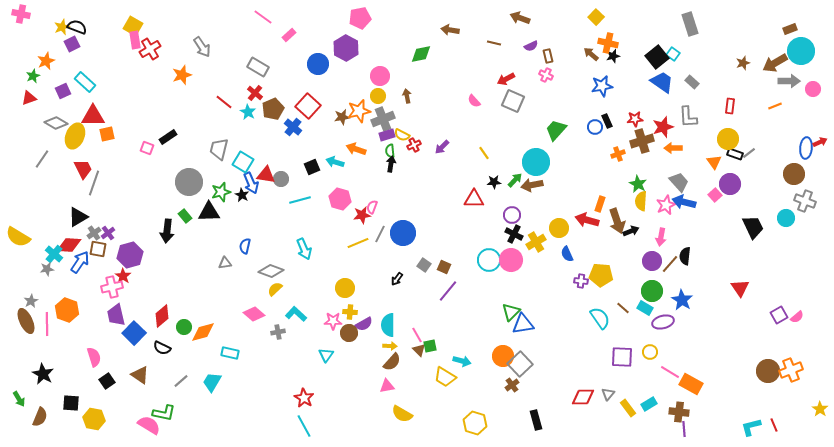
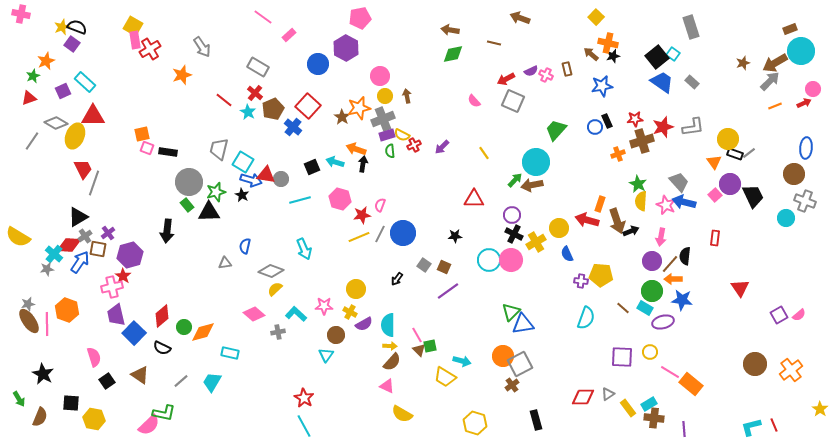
gray rectangle at (690, 24): moved 1 px right, 3 px down
purple square at (72, 44): rotated 28 degrees counterclockwise
purple semicircle at (531, 46): moved 25 px down
green diamond at (421, 54): moved 32 px right
brown rectangle at (548, 56): moved 19 px right, 13 px down
gray arrow at (789, 81): moved 19 px left; rotated 45 degrees counterclockwise
yellow circle at (378, 96): moved 7 px right
red line at (224, 102): moved 2 px up
red rectangle at (730, 106): moved 15 px left, 132 px down
orange star at (359, 111): moved 3 px up
brown star at (342, 117): rotated 28 degrees counterclockwise
gray L-shape at (688, 117): moved 5 px right, 10 px down; rotated 95 degrees counterclockwise
orange square at (107, 134): moved 35 px right
black rectangle at (168, 137): moved 15 px down; rotated 42 degrees clockwise
red arrow at (820, 142): moved 16 px left, 39 px up
orange arrow at (673, 148): moved 131 px down
gray line at (42, 159): moved 10 px left, 18 px up
black arrow at (391, 164): moved 28 px left
black star at (494, 182): moved 39 px left, 54 px down
blue arrow at (251, 183): moved 3 px up; rotated 50 degrees counterclockwise
green star at (221, 192): moved 5 px left
pink star at (666, 205): rotated 24 degrees counterclockwise
pink semicircle at (372, 207): moved 8 px right, 2 px up
green rectangle at (185, 216): moved 2 px right, 11 px up
black trapezoid at (753, 227): moved 31 px up
gray cross at (94, 233): moved 9 px left, 3 px down
yellow line at (358, 243): moved 1 px right, 6 px up
yellow circle at (345, 288): moved 11 px right, 1 px down
purple line at (448, 291): rotated 15 degrees clockwise
blue star at (682, 300): rotated 25 degrees counterclockwise
gray star at (31, 301): moved 3 px left, 3 px down; rotated 16 degrees clockwise
yellow cross at (350, 312): rotated 24 degrees clockwise
pink semicircle at (797, 317): moved 2 px right, 2 px up
cyan semicircle at (600, 318): moved 14 px left; rotated 55 degrees clockwise
brown ellipse at (26, 321): moved 3 px right; rotated 10 degrees counterclockwise
pink star at (333, 321): moved 9 px left, 15 px up
brown circle at (349, 333): moved 13 px left, 2 px down
gray square at (520, 364): rotated 15 degrees clockwise
orange cross at (791, 370): rotated 15 degrees counterclockwise
brown circle at (768, 371): moved 13 px left, 7 px up
orange rectangle at (691, 384): rotated 10 degrees clockwise
pink triangle at (387, 386): rotated 35 degrees clockwise
gray triangle at (608, 394): rotated 16 degrees clockwise
brown cross at (679, 412): moved 25 px left, 6 px down
pink semicircle at (149, 425): rotated 105 degrees clockwise
